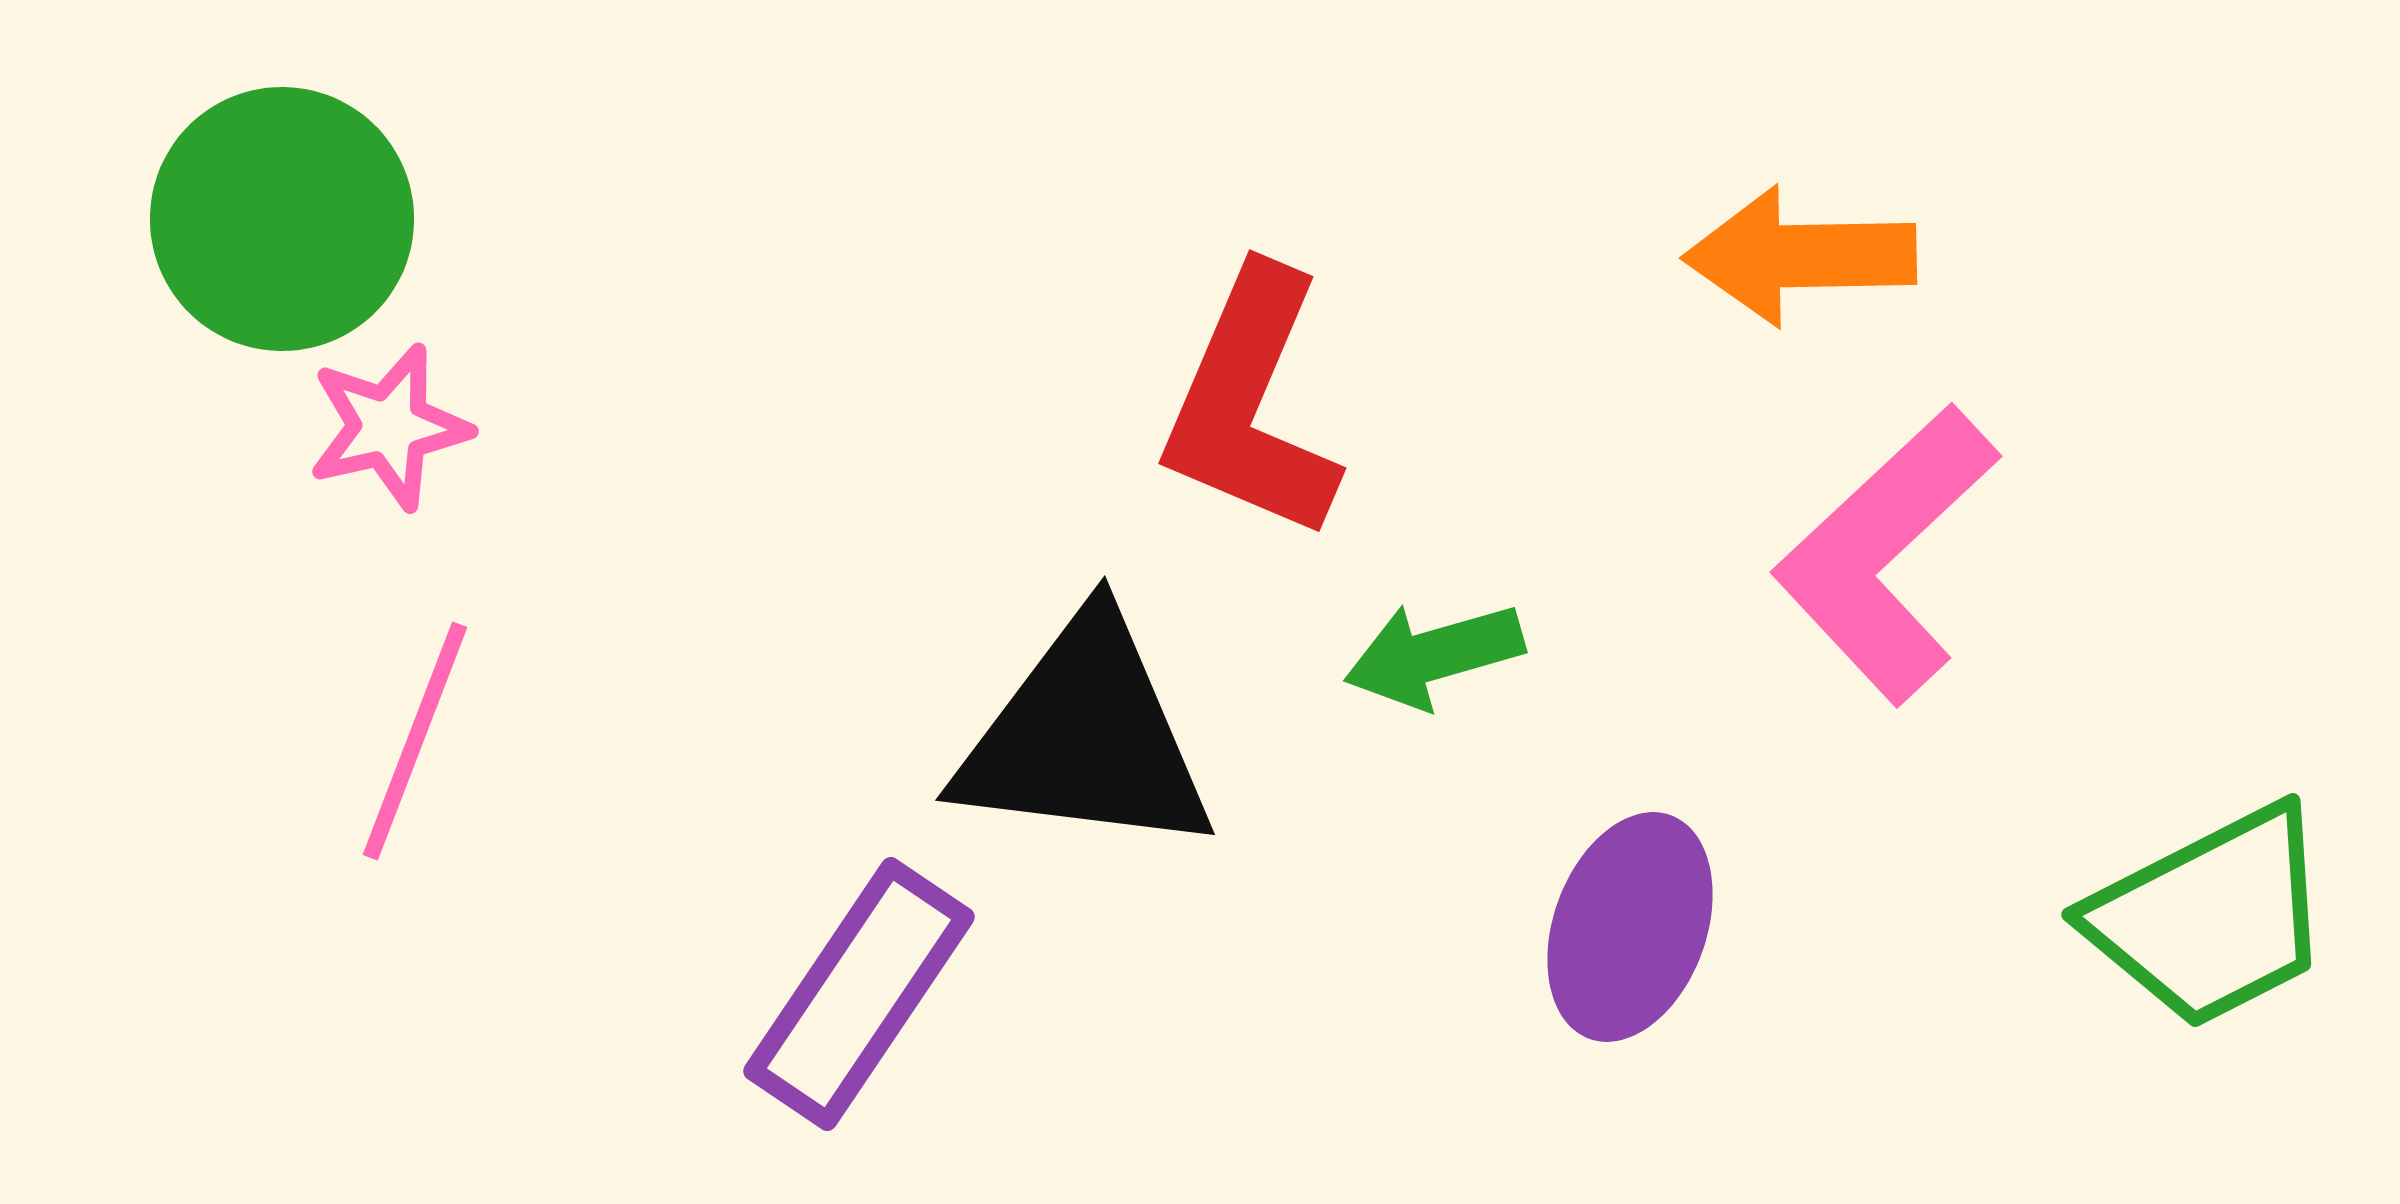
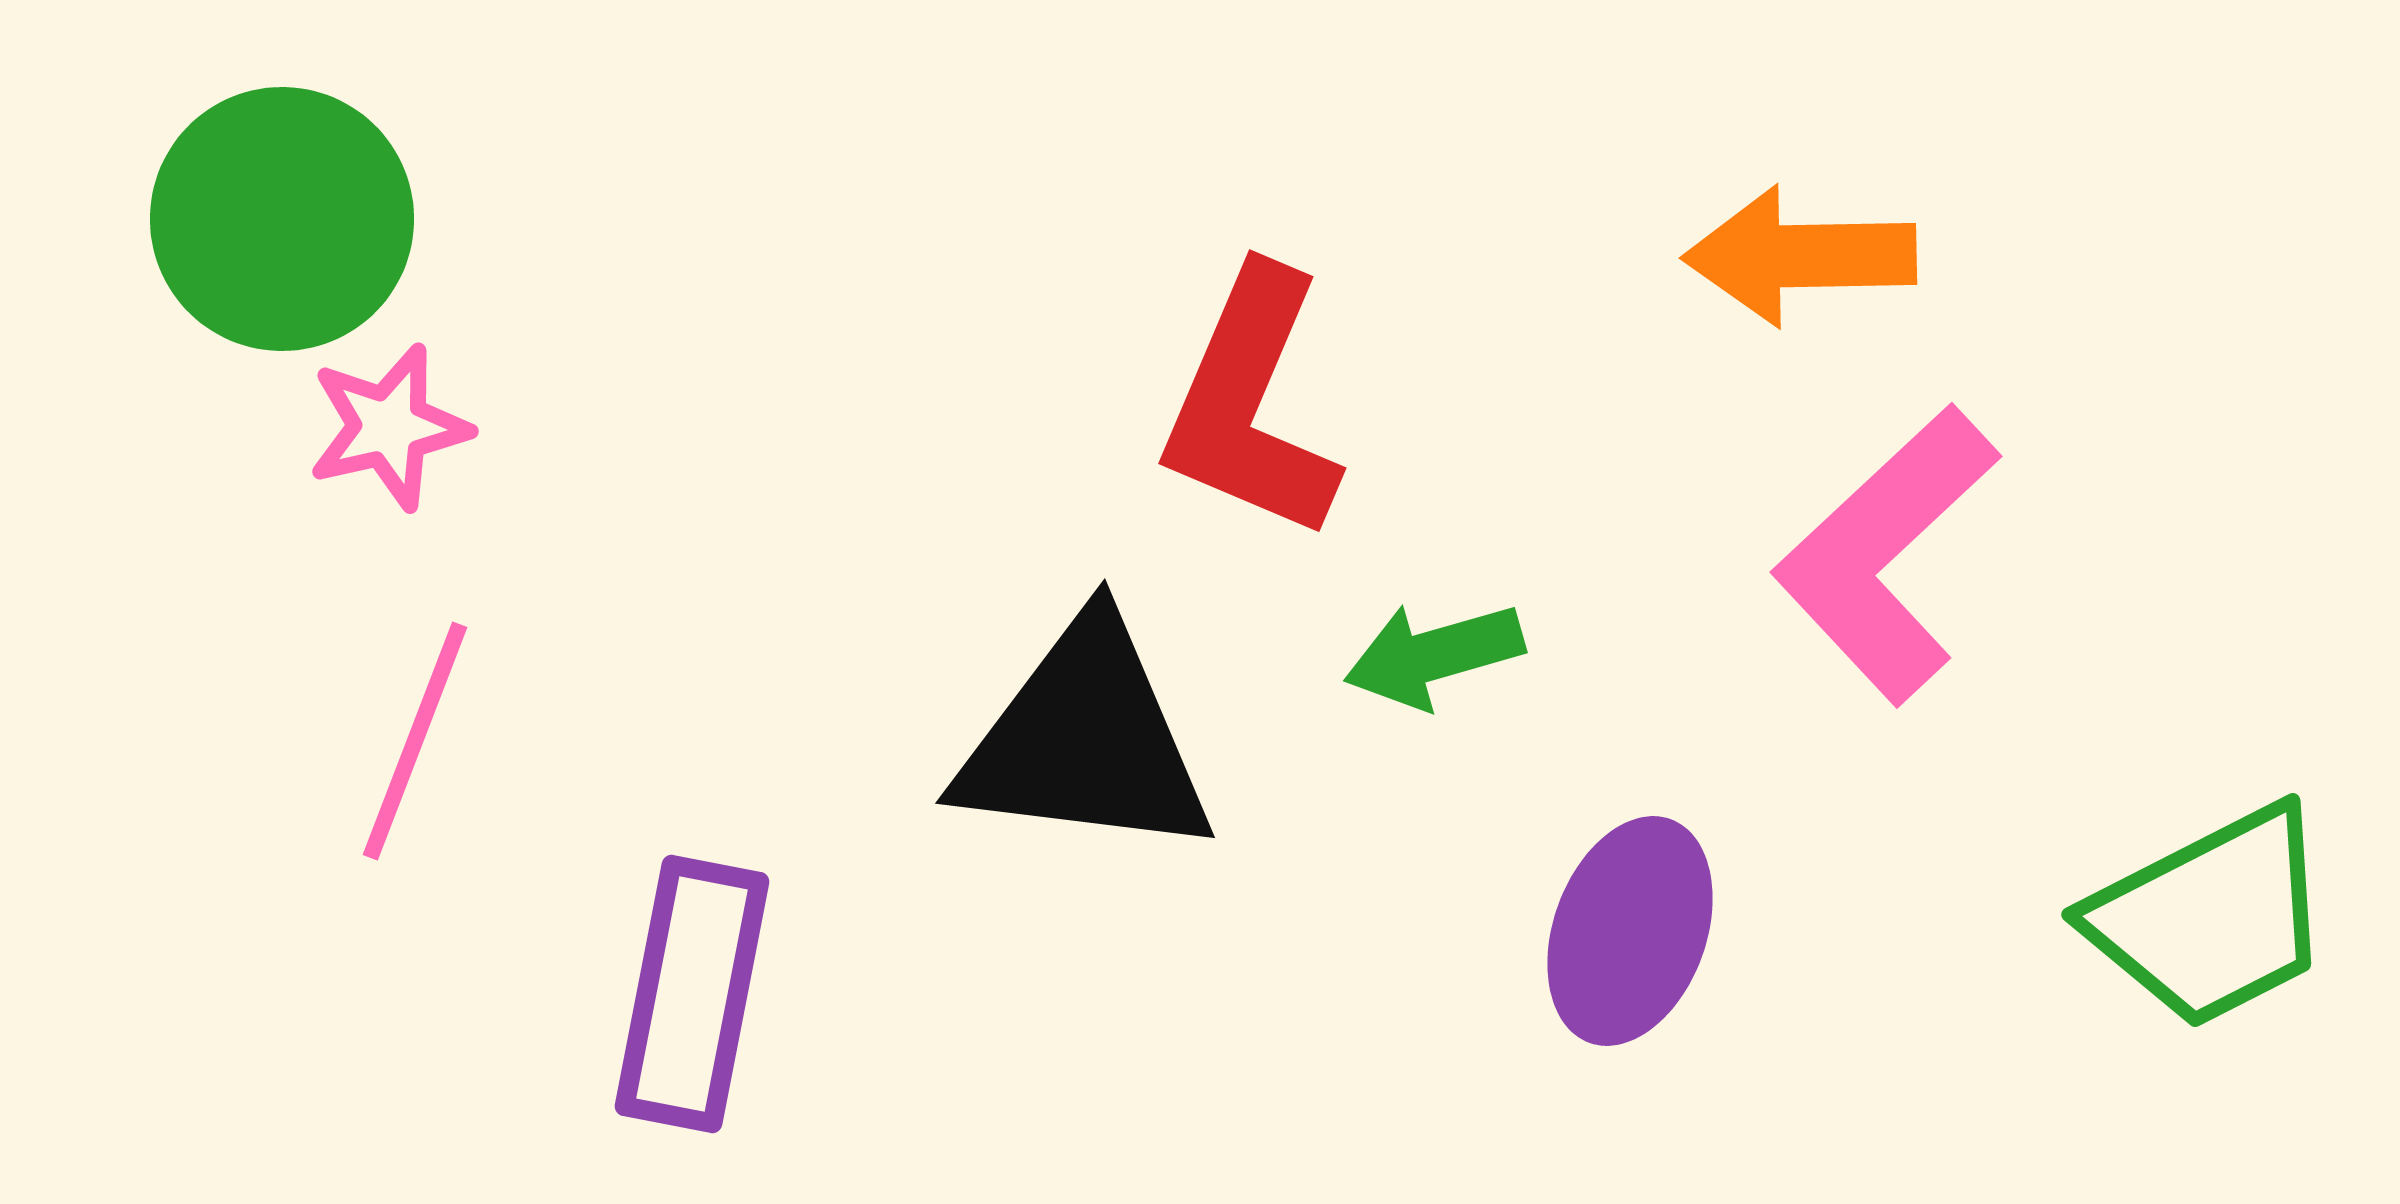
black triangle: moved 3 px down
purple ellipse: moved 4 px down
purple rectangle: moved 167 px left; rotated 23 degrees counterclockwise
